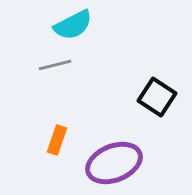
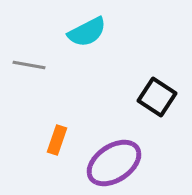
cyan semicircle: moved 14 px right, 7 px down
gray line: moved 26 px left; rotated 24 degrees clockwise
purple ellipse: rotated 12 degrees counterclockwise
